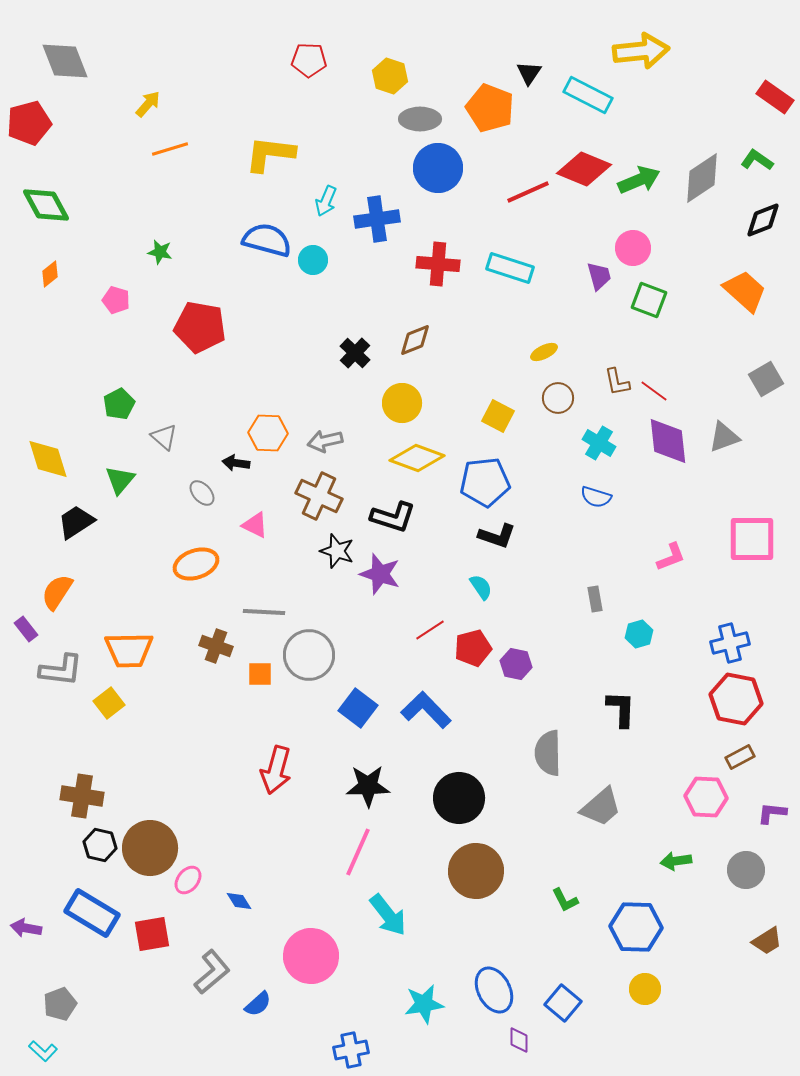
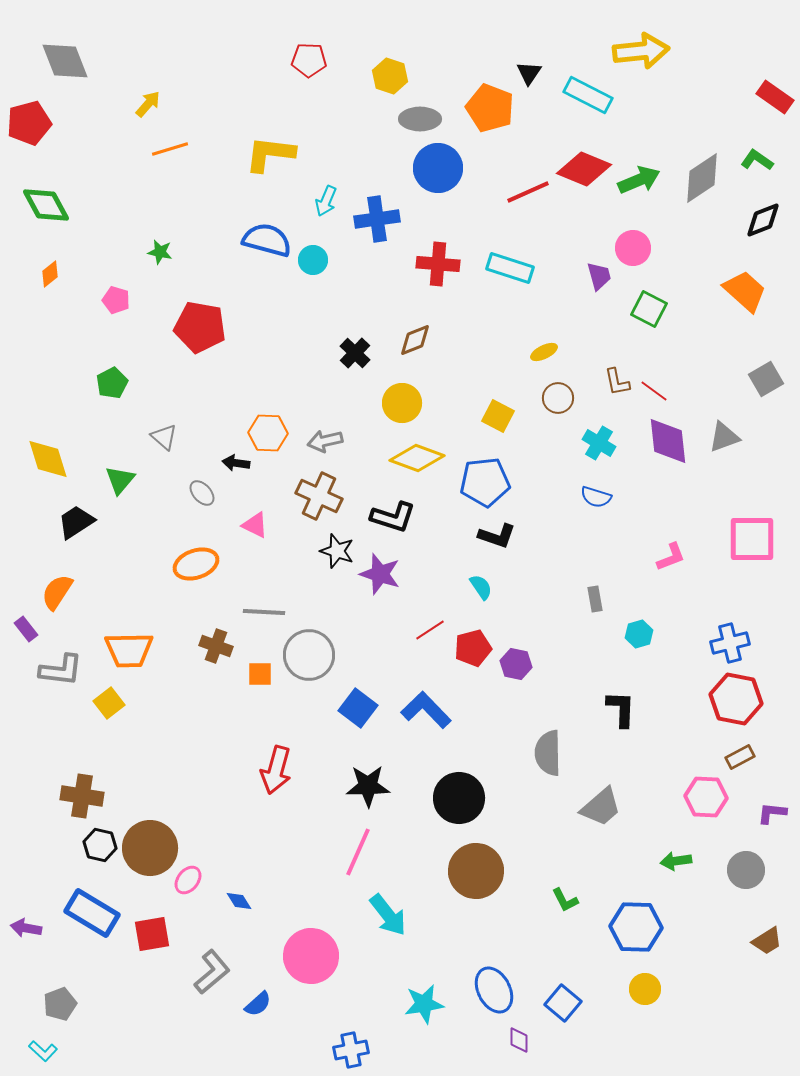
green square at (649, 300): moved 9 px down; rotated 6 degrees clockwise
green pentagon at (119, 404): moved 7 px left, 21 px up
